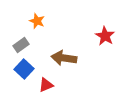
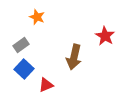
orange star: moved 4 px up
brown arrow: moved 10 px right, 1 px up; rotated 85 degrees counterclockwise
